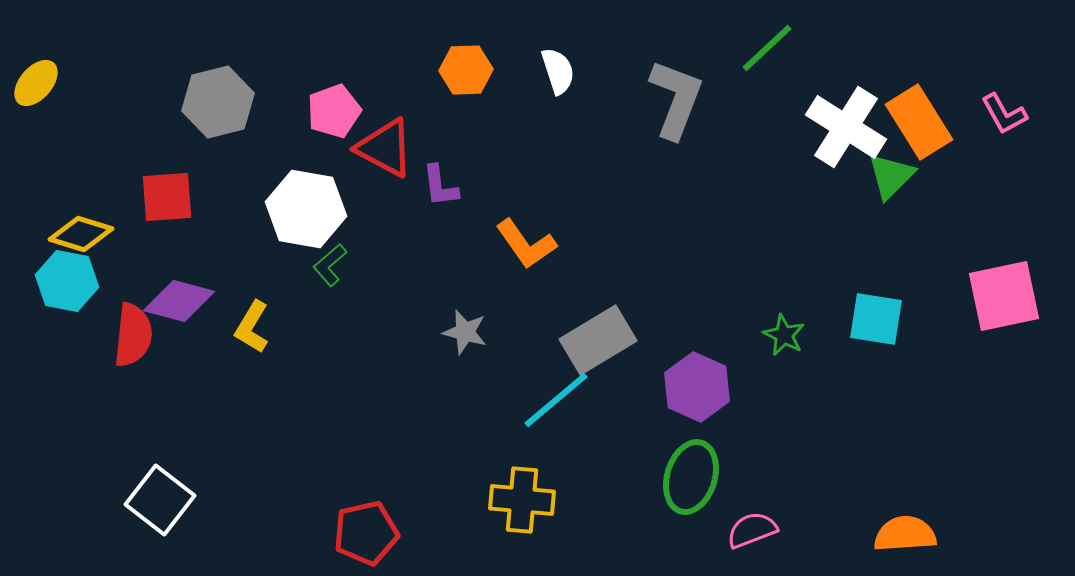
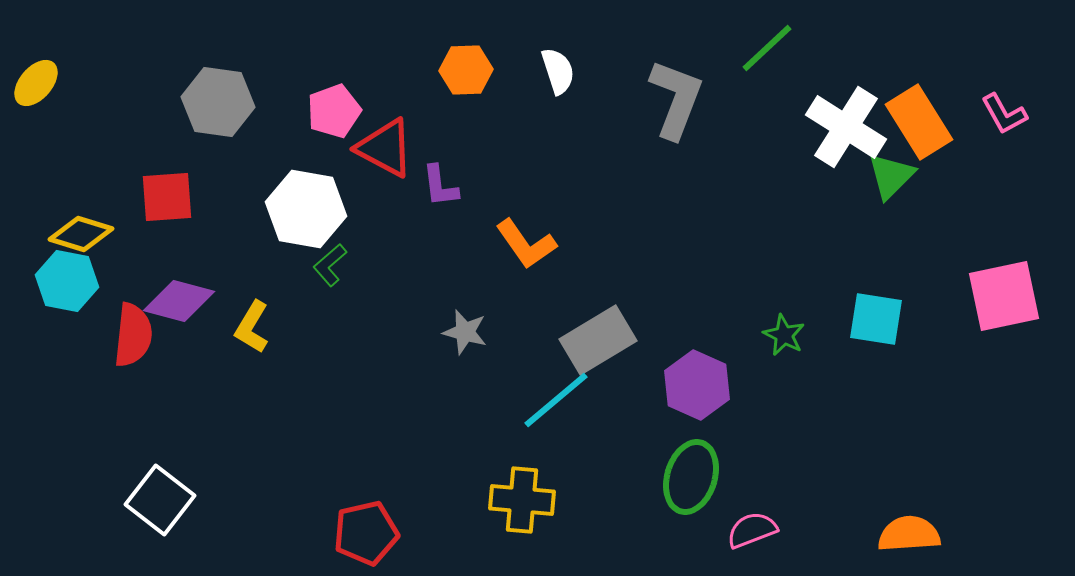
gray hexagon: rotated 22 degrees clockwise
purple hexagon: moved 2 px up
orange semicircle: moved 4 px right
